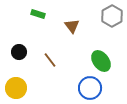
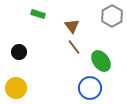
brown line: moved 24 px right, 13 px up
